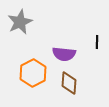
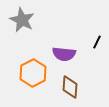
gray star: moved 2 px right, 2 px up; rotated 20 degrees counterclockwise
black line: rotated 24 degrees clockwise
brown diamond: moved 1 px right, 4 px down
